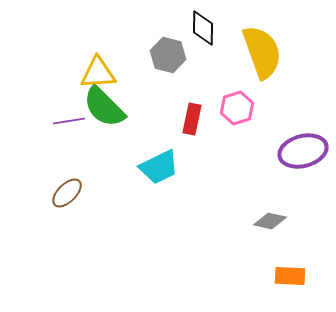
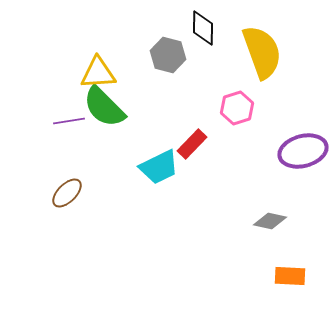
red rectangle: moved 25 px down; rotated 32 degrees clockwise
